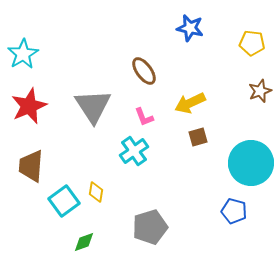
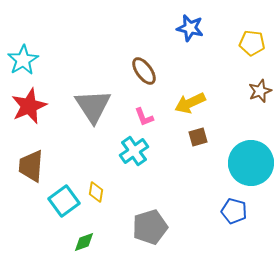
cyan star: moved 6 px down
